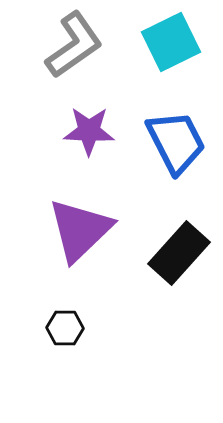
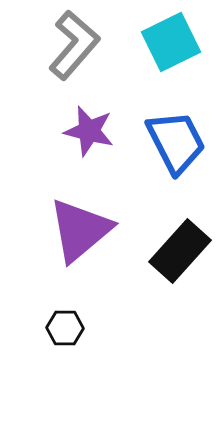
gray L-shape: rotated 14 degrees counterclockwise
purple star: rotated 12 degrees clockwise
purple triangle: rotated 4 degrees clockwise
black rectangle: moved 1 px right, 2 px up
